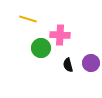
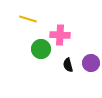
green circle: moved 1 px down
